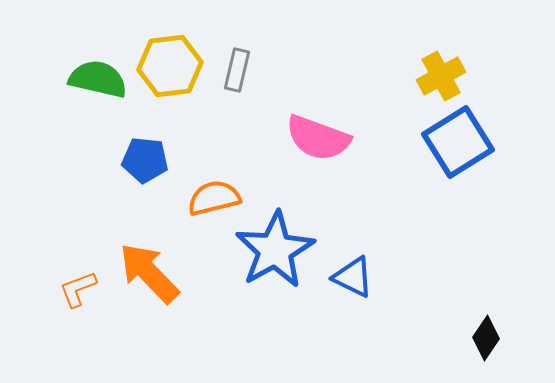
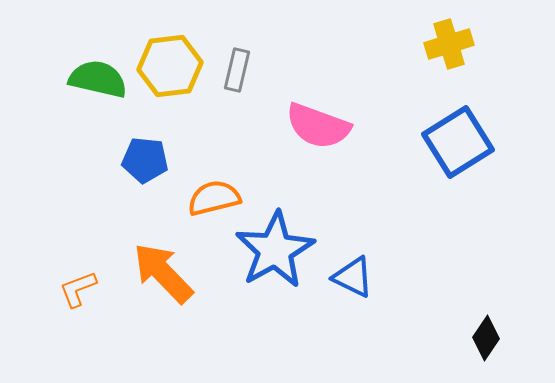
yellow cross: moved 8 px right, 32 px up; rotated 12 degrees clockwise
pink semicircle: moved 12 px up
orange arrow: moved 14 px right
